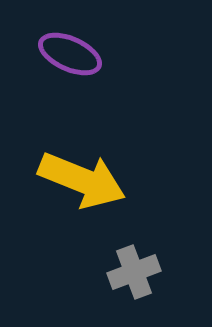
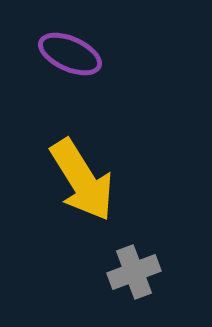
yellow arrow: rotated 36 degrees clockwise
